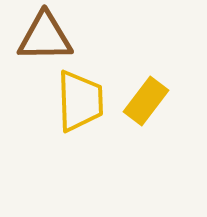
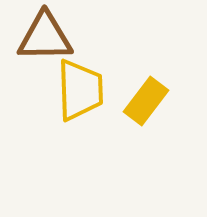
yellow trapezoid: moved 11 px up
